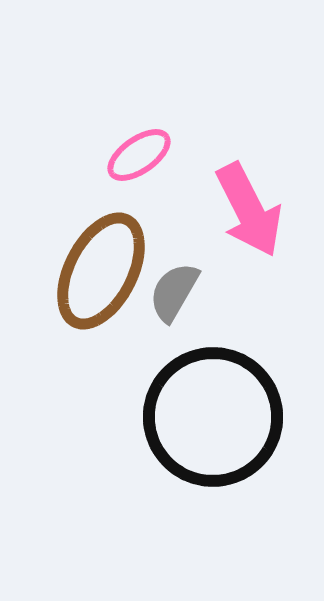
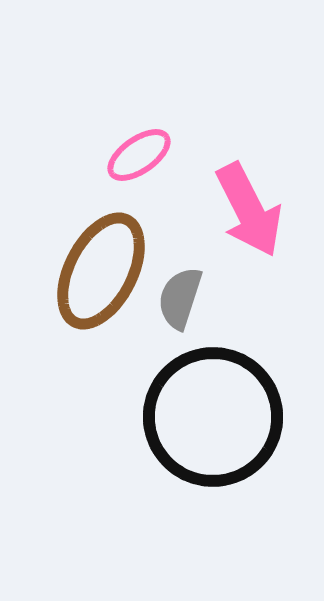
gray semicircle: moved 6 px right, 6 px down; rotated 12 degrees counterclockwise
